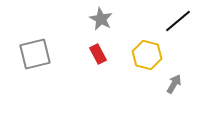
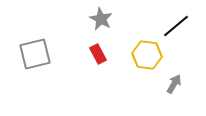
black line: moved 2 px left, 5 px down
yellow hexagon: rotated 8 degrees counterclockwise
